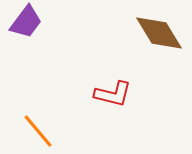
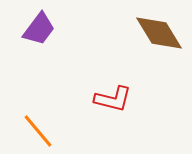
purple trapezoid: moved 13 px right, 7 px down
red L-shape: moved 5 px down
